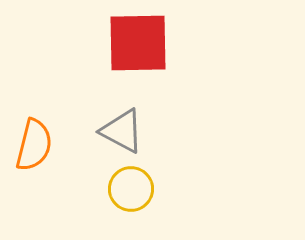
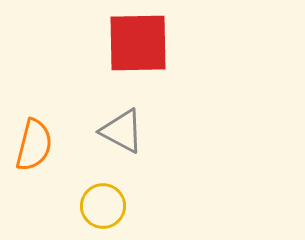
yellow circle: moved 28 px left, 17 px down
